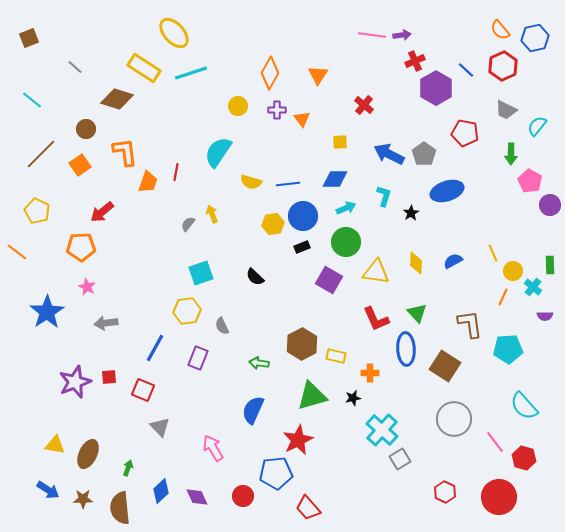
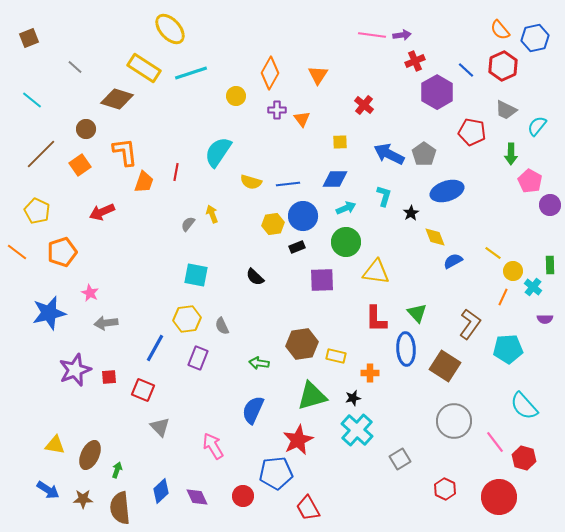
yellow ellipse at (174, 33): moved 4 px left, 4 px up
purple hexagon at (436, 88): moved 1 px right, 4 px down
yellow circle at (238, 106): moved 2 px left, 10 px up
red pentagon at (465, 133): moved 7 px right, 1 px up
orange trapezoid at (148, 182): moved 4 px left
red arrow at (102, 212): rotated 15 degrees clockwise
orange pentagon at (81, 247): moved 19 px left, 5 px down; rotated 16 degrees counterclockwise
black rectangle at (302, 247): moved 5 px left
yellow line at (493, 253): rotated 30 degrees counterclockwise
yellow diamond at (416, 263): moved 19 px right, 26 px up; rotated 25 degrees counterclockwise
cyan square at (201, 273): moved 5 px left, 2 px down; rotated 30 degrees clockwise
purple square at (329, 280): moved 7 px left; rotated 32 degrees counterclockwise
pink star at (87, 287): moved 3 px right, 6 px down
yellow hexagon at (187, 311): moved 8 px down
blue star at (47, 312): moved 2 px right, 1 px down; rotated 20 degrees clockwise
purple semicircle at (545, 316): moved 3 px down
red L-shape at (376, 319): rotated 24 degrees clockwise
brown L-shape at (470, 324): rotated 44 degrees clockwise
brown hexagon at (302, 344): rotated 20 degrees clockwise
purple star at (75, 382): moved 12 px up
gray circle at (454, 419): moved 2 px down
cyan cross at (382, 430): moved 25 px left
pink arrow at (213, 448): moved 2 px up
brown ellipse at (88, 454): moved 2 px right, 1 px down
green arrow at (128, 468): moved 11 px left, 2 px down
red hexagon at (445, 492): moved 3 px up
red trapezoid at (308, 508): rotated 12 degrees clockwise
